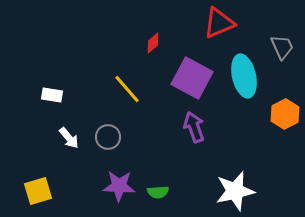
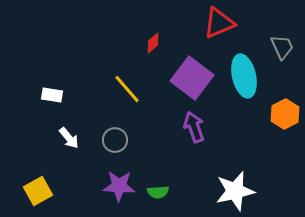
purple square: rotated 9 degrees clockwise
gray circle: moved 7 px right, 3 px down
yellow square: rotated 12 degrees counterclockwise
